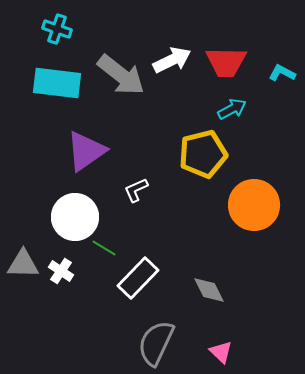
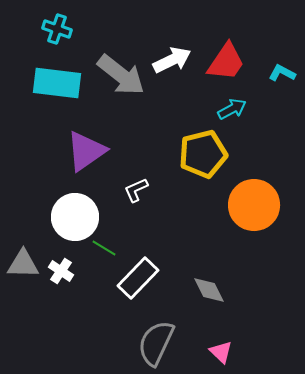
red trapezoid: rotated 57 degrees counterclockwise
